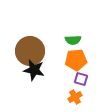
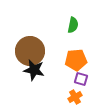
green semicircle: moved 15 px up; rotated 77 degrees counterclockwise
